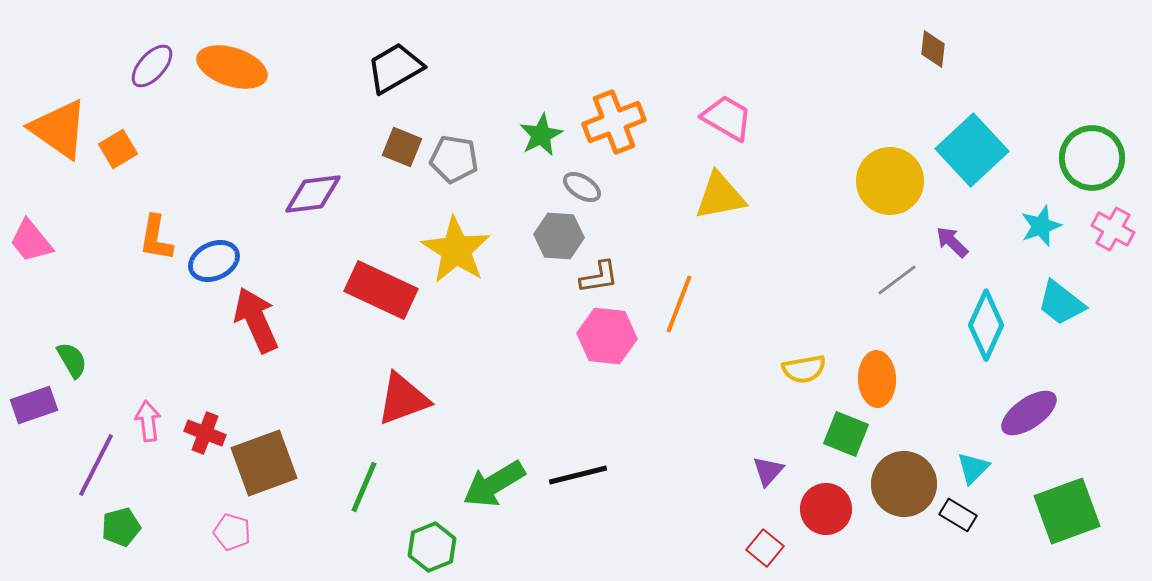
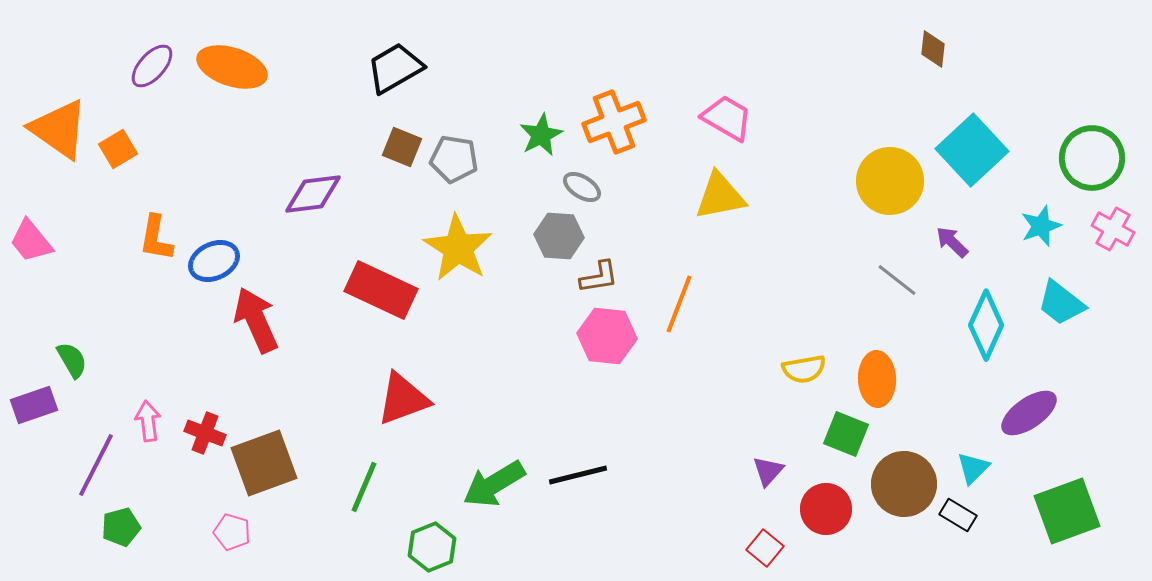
yellow star at (456, 250): moved 2 px right, 2 px up
gray line at (897, 280): rotated 75 degrees clockwise
